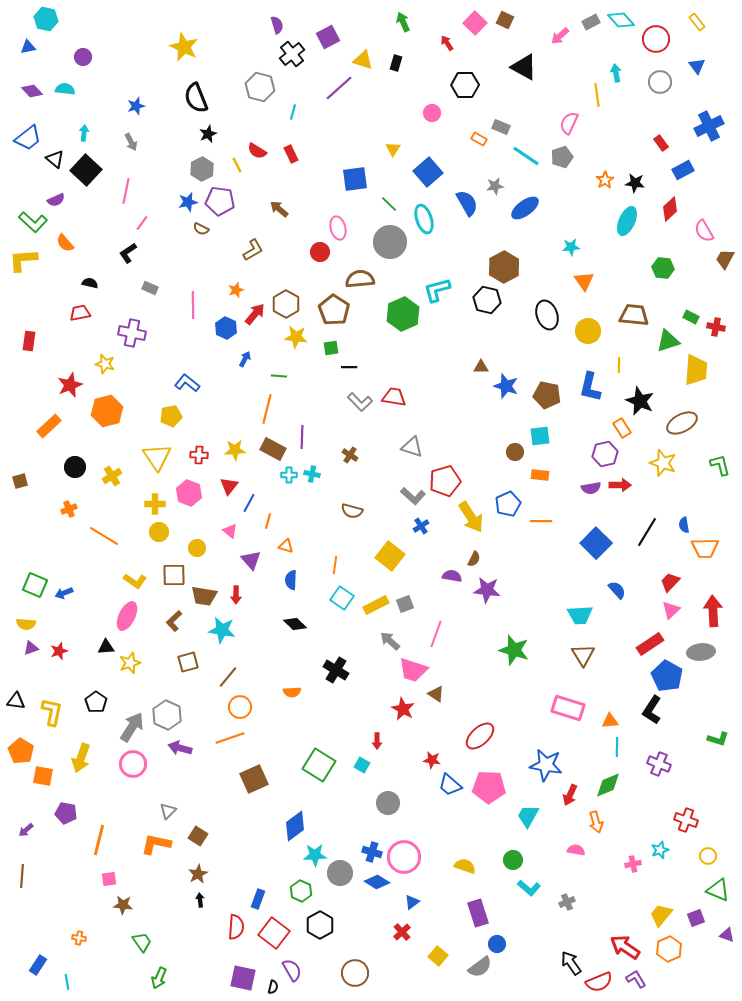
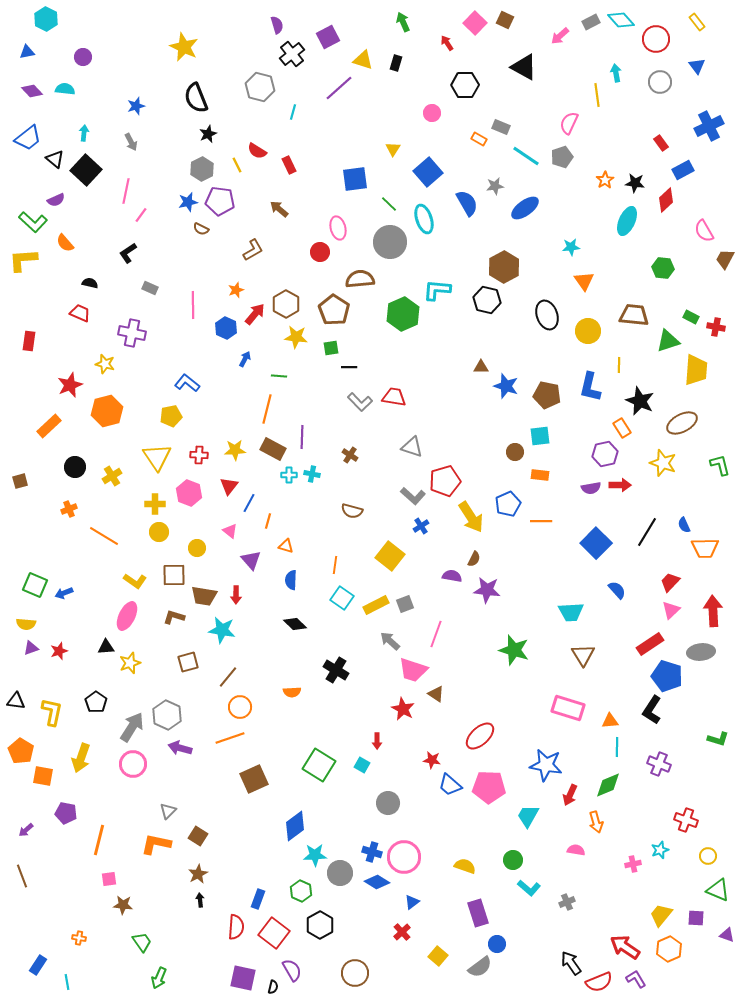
cyan hexagon at (46, 19): rotated 15 degrees clockwise
blue triangle at (28, 47): moved 1 px left, 5 px down
red rectangle at (291, 154): moved 2 px left, 11 px down
red diamond at (670, 209): moved 4 px left, 9 px up
pink line at (142, 223): moved 1 px left, 8 px up
cyan L-shape at (437, 290): rotated 20 degrees clockwise
red trapezoid at (80, 313): rotated 35 degrees clockwise
blue semicircle at (684, 525): rotated 14 degrees counterclockwise
cyan trapezoid at (580, 615): moved 9 px left, 3 px up
brown L-shape at (174, 621): moved 4 px up; rotated 60 degrees clockwise
blue pentagon at (667, 676): rotated 12 degrees counterclockwise
brown line at (22, 876): rotated 25 degrees counterclockwise
purple square at (696, 918): rotated 24 degrees clockwise
